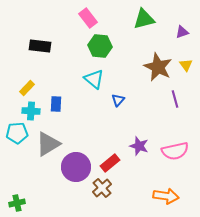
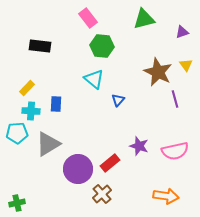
green hexagon: moved 2 px right
brown star: moved 5 px down
purple circle: moved 2 px right, 2 px down
brown cross: moved 6 px down
